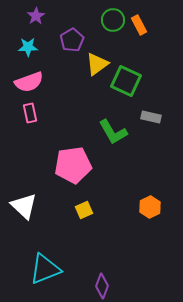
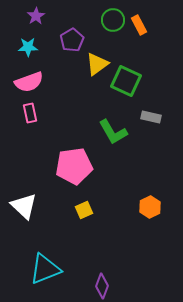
pink pentagon: moved 1 px right, 1 px down
